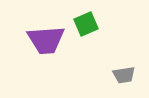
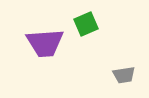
purple trapezoid: moved 1 px left, 3 px down
